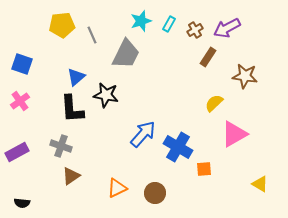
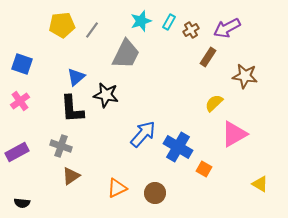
cyan rectangle: moved 2 px up
brown cross: moved 4 px left
gray line: moved 5 px up; rotated 60 degrees clockwise
orange square: rotated 35 degrees clockwise
